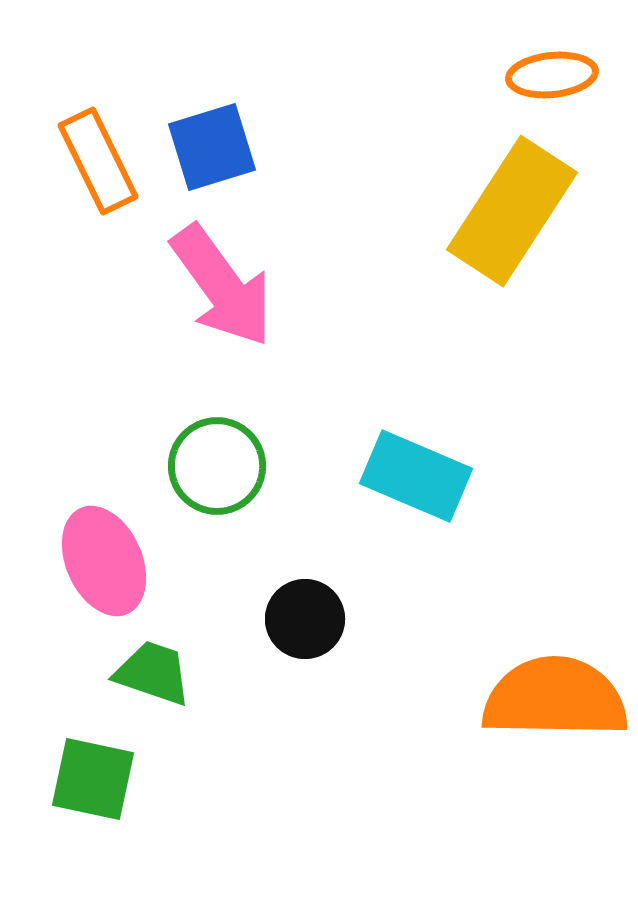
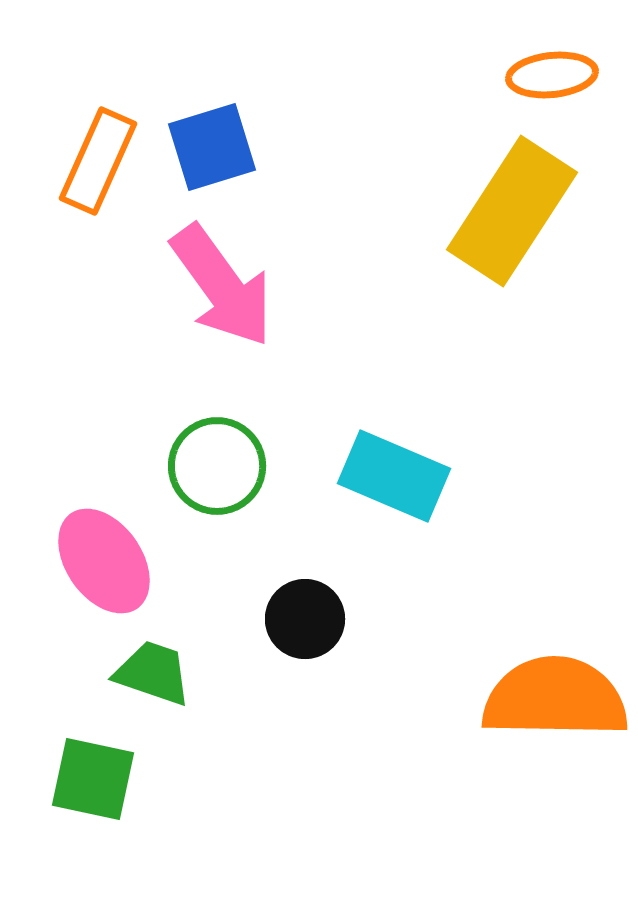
orange rectangle: rotated 50 degrees clockwise
cyan rectangle: moved 22 px left
pink ellipse: rotated 11 degrees counterclockwise
